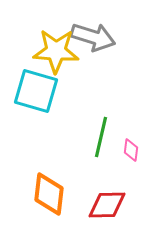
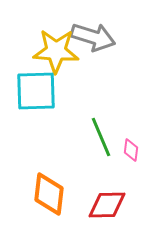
cyan square: rotated 18 degrees counterclockwise
green line: rotated 36 degrees counterclockwise
